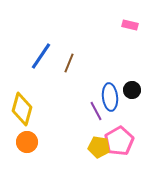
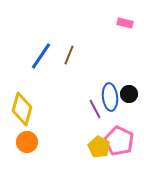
pink rectangle: moved 5 px left, 2 px up
brown line: moved 8 px up
black circle: moved 3 px left, 4 px down
purple line: moved 1 px left, 2 px up
pink pentagon: rotated 16 degrees counterclockwise
yellow pentagon: rotated 20 degrees clockwise
